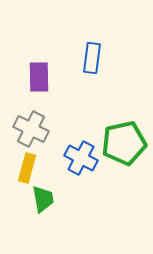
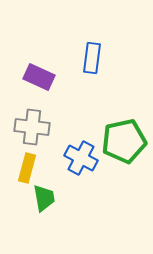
purple rectangle: rotated 64 degrees counterclockwise
gray cross: moved 1 px right, 2 px up; rotated 20 degrees counterclockwise
green pentagon: moved 2 px up
green trapezoid: moved 1 px right, 1 px up
